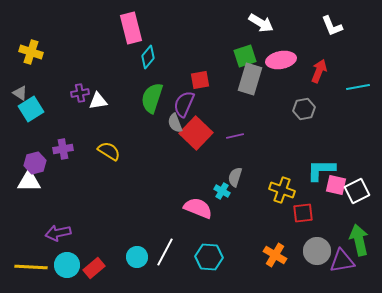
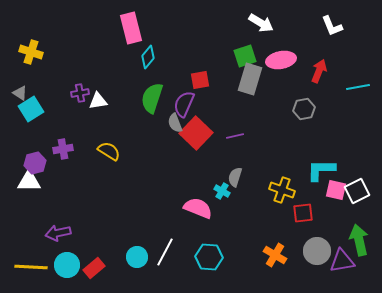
pink square at (336, 185): moved 5 px down
